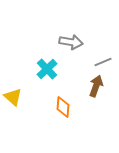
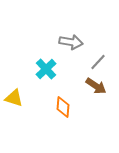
gray line: moved 5 px left; rotated 24 degrees counterclockwise
cyan cross: moved 1 px left
brown arrow: rotated 105 degrees clockwise
yellow triangle: moved 1 px right, 1 px down; rotated 24 degrees counterclockwise
